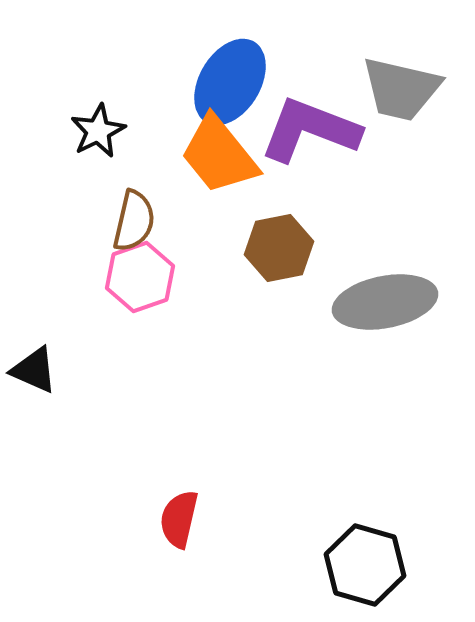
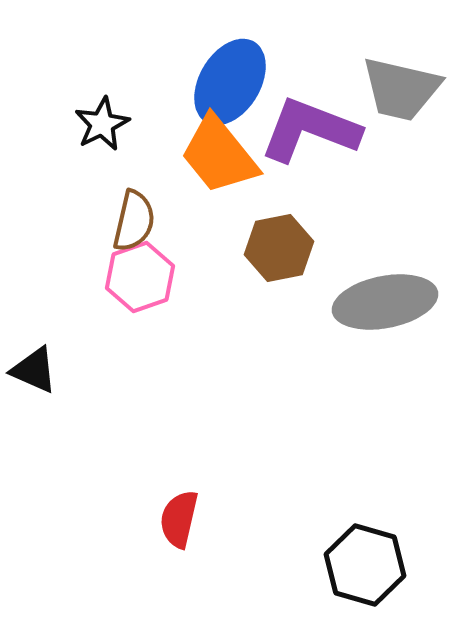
black star: moved 4 px right, 7 px up
